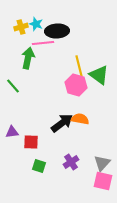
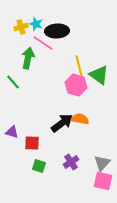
pink line: rotated 40 degrees clockwise
green line: moved 4 px up
purple triangle: rotated 24 degrees clockwise
red square: moved 1 px right, 1 px down
